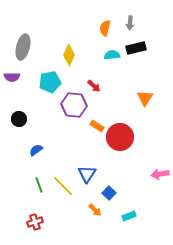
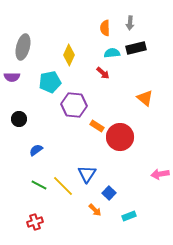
orange semicircle: rotated 14 degrees counterclockwise
cyan semicircle: moved 2 px up
red arrow: moved 9 px right, 13 px up
orange triangle: rotated 24 degrees counterclockwise
green line: rotated 42 degrees counterclockwise
